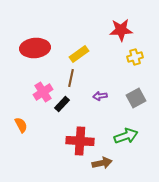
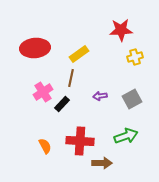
gray square: moved 4 px left, 1 px down
orange semicircle: moved 24 px right, 21 px down
brown arrow: rotated 12 degrees clockwise
